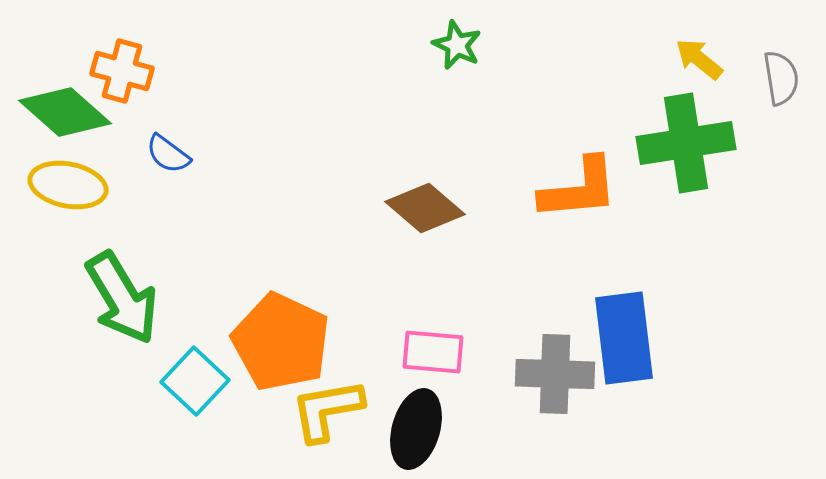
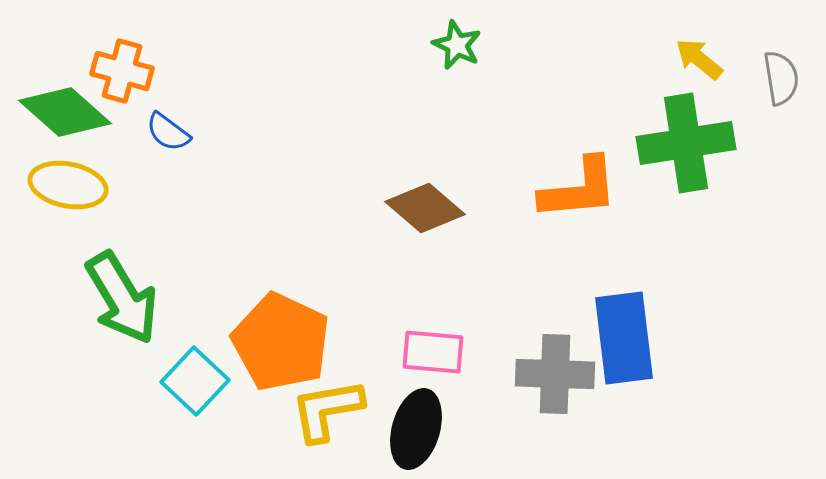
blue semicircle: moved 22 px up
